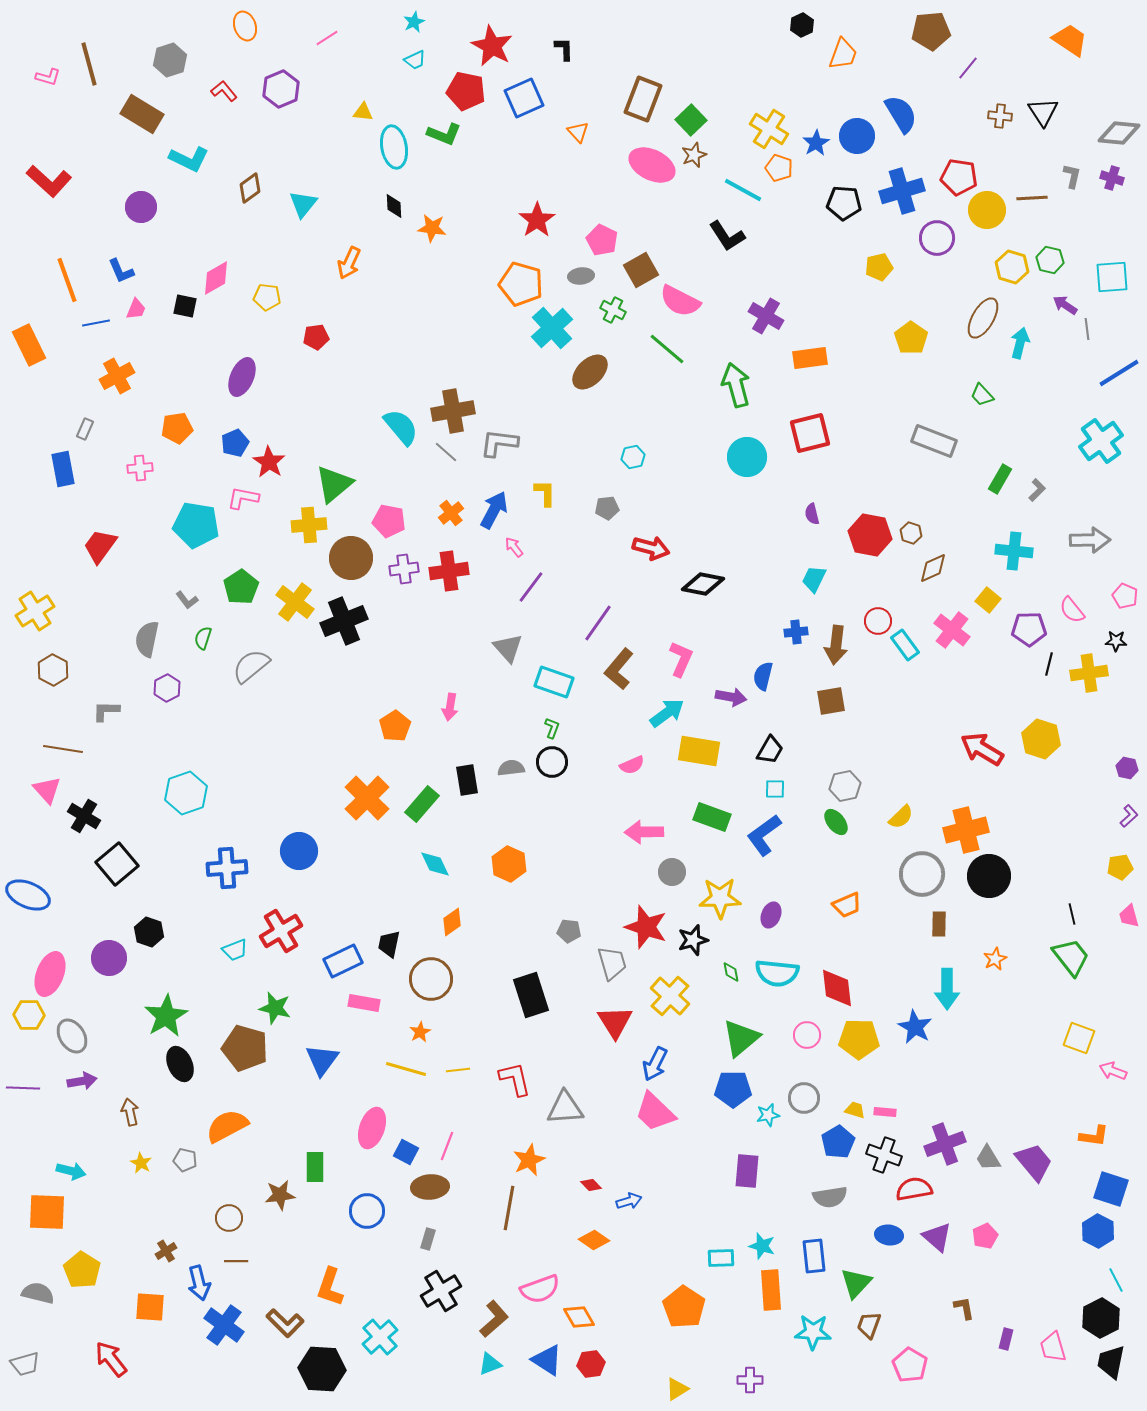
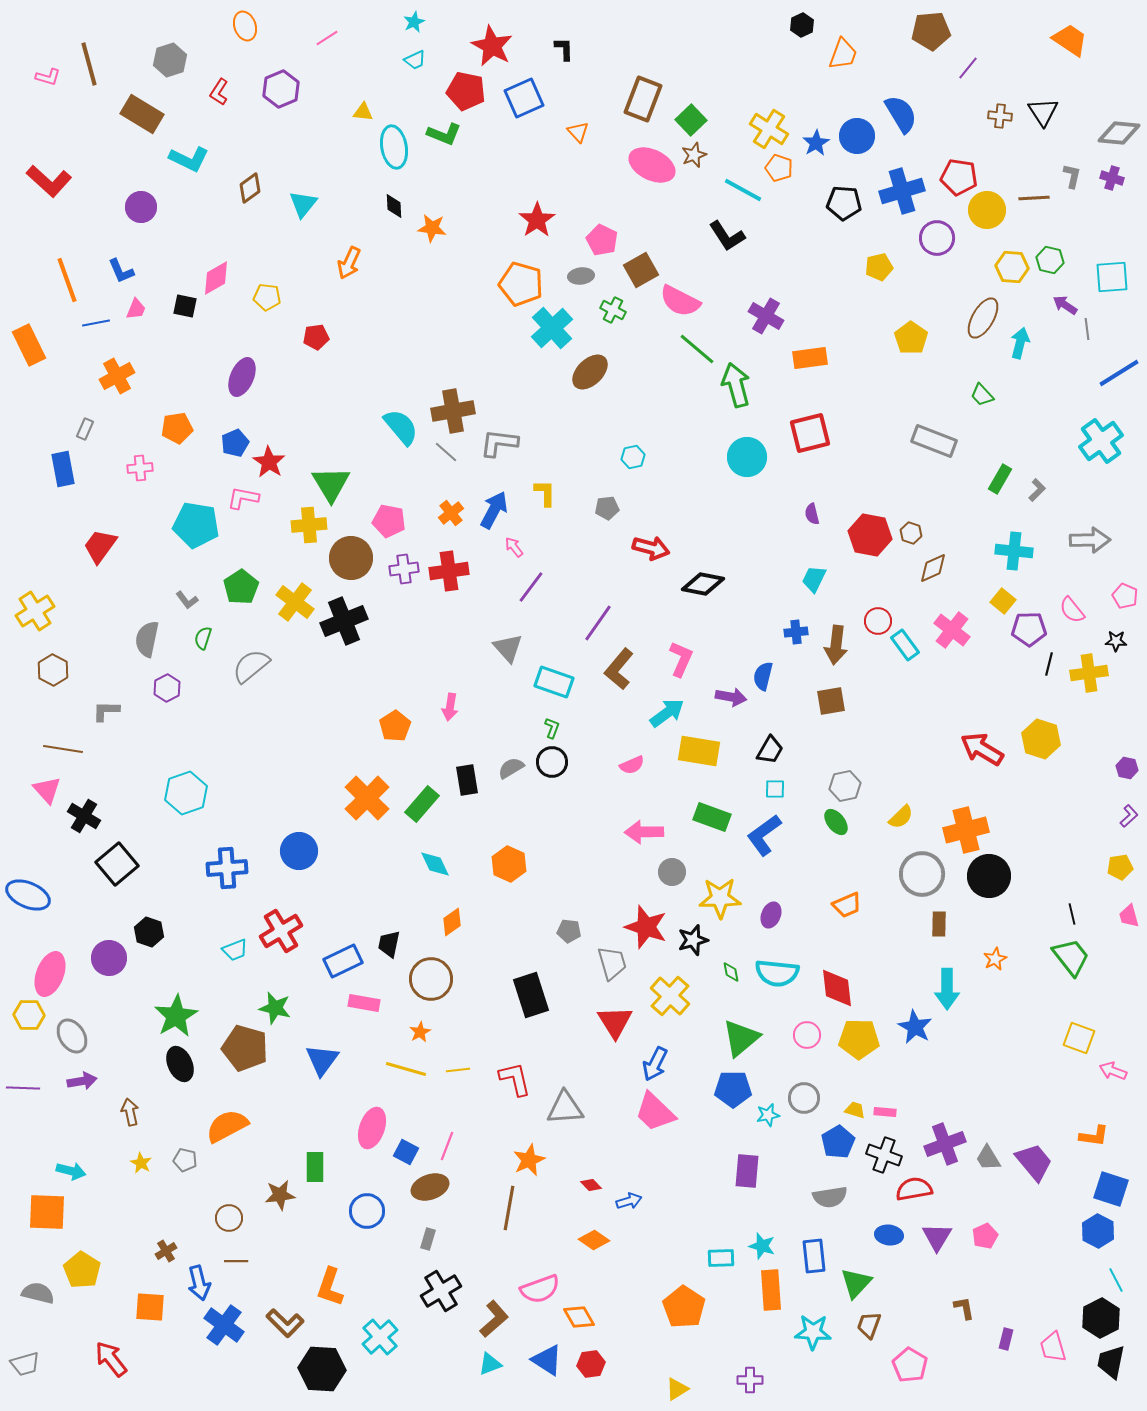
red L-shape at (224, 91): moved 5 px left, 1 px down; rotated 108 degrees counterclockwise
brown line at (1032, 198): moved 2 px right
yellow hexagon at (1012, 267): rotated 12 degrees counterclockwise
green line at (667, 349): moved 30 px right
green triangle at (334, 484): moved 3 px left; rotated 21 degrees counterclockwise
yellow square at (988, 600): moved 15 px right, 1 px down
gray semicircle at (511, 768): rotated 24 degrees counterclockwise
green star at (166, 1016): moved 10 px right
brown ellipse at (430, 1187): rotated 15 degrees counterclockwise
purple triangle at (937, 1237): rotated 20 degrees clockwise
